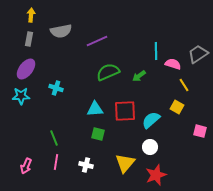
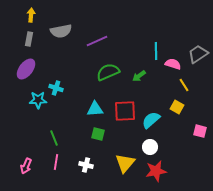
cyan star: moved 17 px right, 4 px down
red star: moved 4 px up; rotated 10 degrees clockwise
